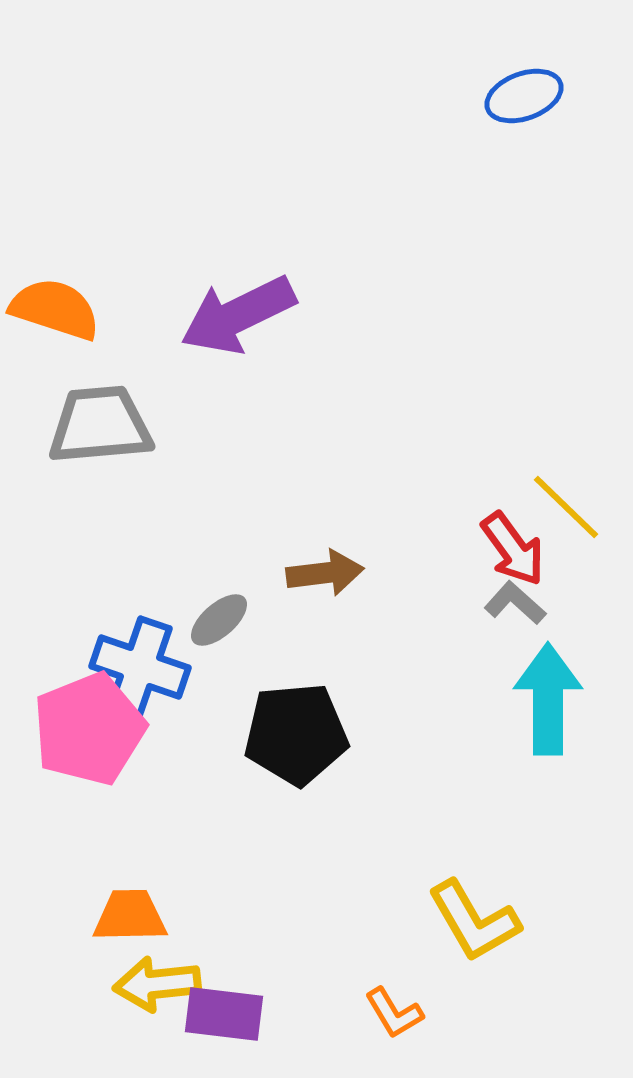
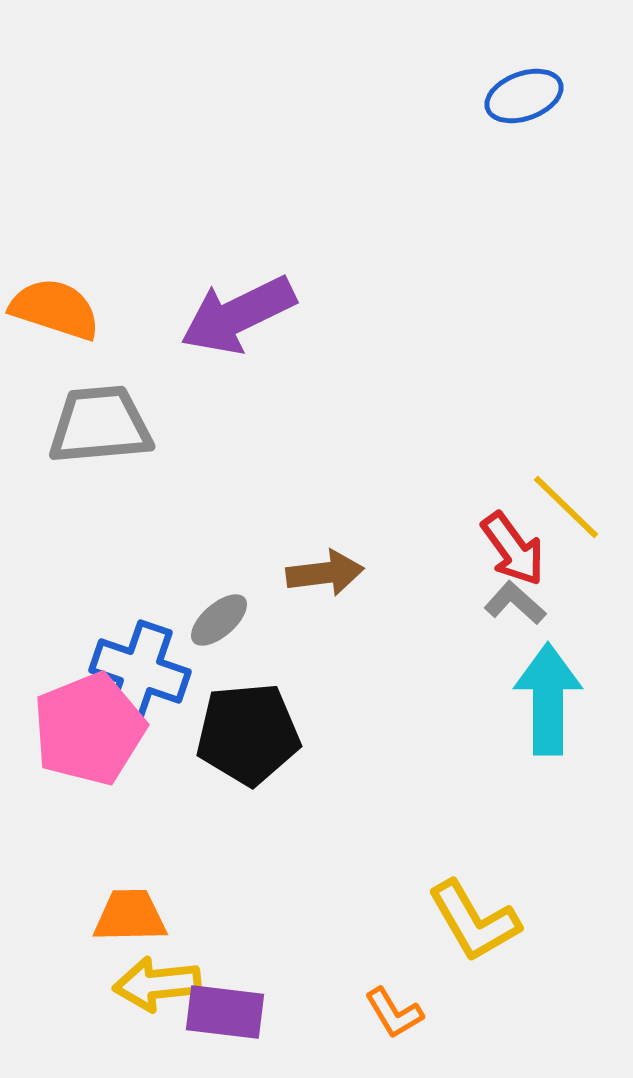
blue cross: moved 4 px down
black pentagon: moved 48 px left
purple rectangle: moved 1 px right, 2 px up
